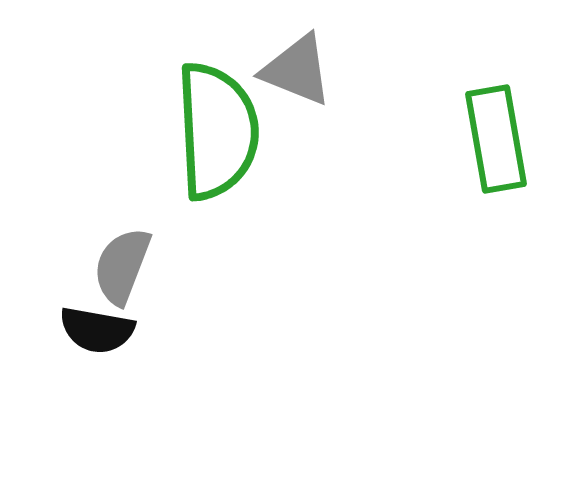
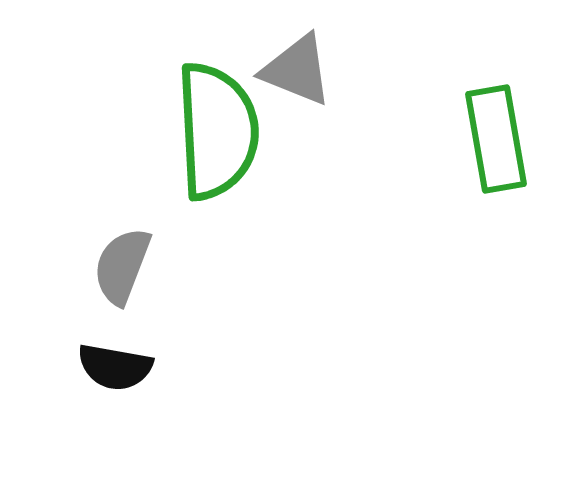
black semicircle: moved 18 px right, 37 px down
